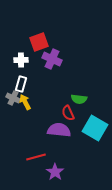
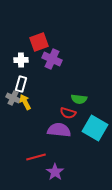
red semicircle: rotated 49 degrees counterclockwise
